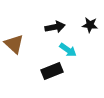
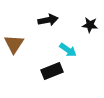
black arrow: moved 7 px left, 7 px up
brown triangle: rotated 20 degrees clockwise
